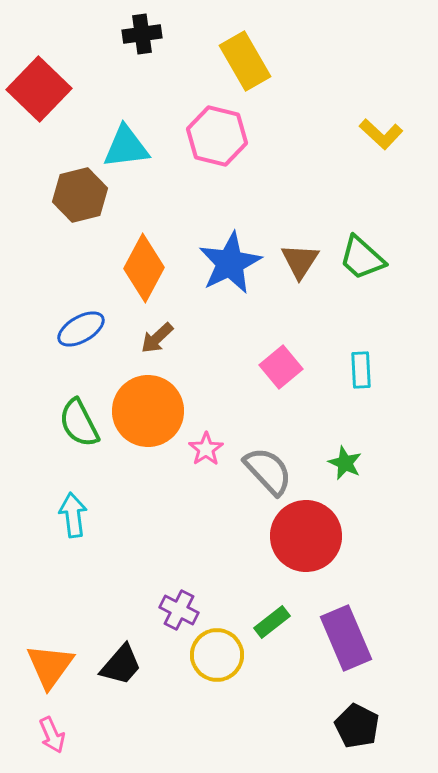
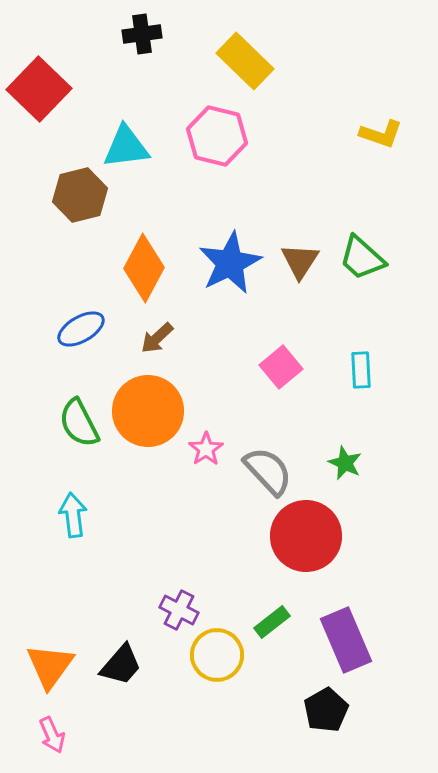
yellow rectangle: rotated 16 degrees counterclockwise
yellow L-shape: rotated 24 degrees counterclockwise
purple rectangle: moved 2 px down
black pentagon: moved 31 px left, 16 px up; rotated 15 degrees clockwise
